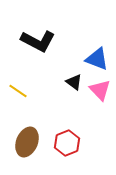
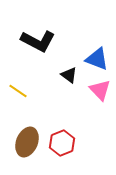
black triangle: moved 5 px left, 7 px up
red hexagon: moved 5 px left
